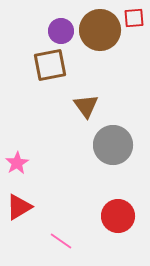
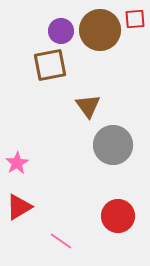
red square: moved 1 px right, 1 px down
brown triangle: moved 2 px right
